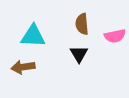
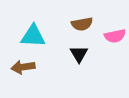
brown semicircle: rotated 95 degrees counterclockwise
